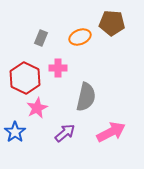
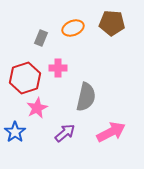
orange ellipse: moved 7 px left, 9 px up
red hexagon: rotated 16 degrees clockwise
